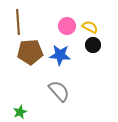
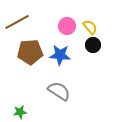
brown line: moved 1 px left; rotated 65 degrees clockwise
yellow semicircle: rotated 21 degrees clockwise
gray semicircle: rotated 15 degrees counterclockwise
green star: rotated 16 degrees clockwise
